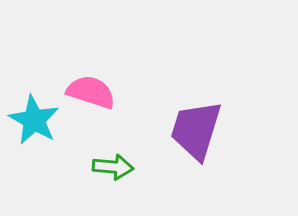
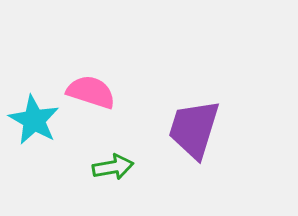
purple trapezoid: moved 2 px left, 1 px up
green arrow: rotated 15 degrees counterclockwise
